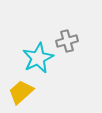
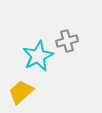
cyan star: moved 2 px up
